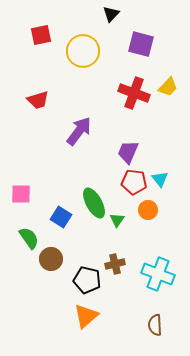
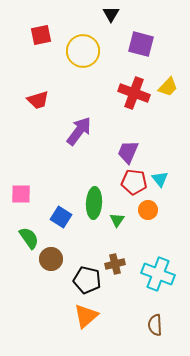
black triangle: rotated 12 degrees counterclockwise
green ellipse: rotated 32 degrees clockwise
